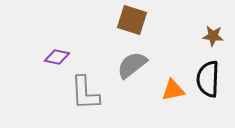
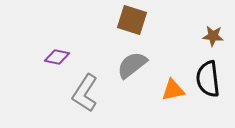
black semicircle: rotated 9 degrees counterclockwise
gray L-shape: rotated 36 degrees clockwise
